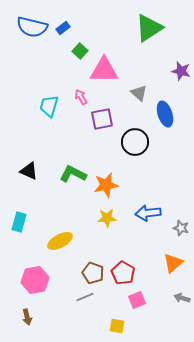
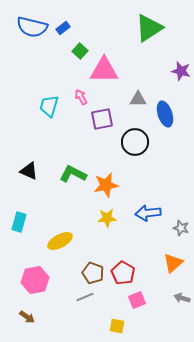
gray triangle: moved 1 px left, 6 px down; rotated 42 degrees counterclockwise
brown arrow: rotated 42 degrees counterclockwise
